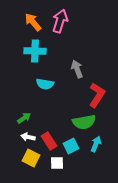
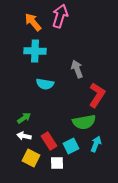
pink arrow: moved 5 px up
white arrow: moved 4 px left, 1 px up
